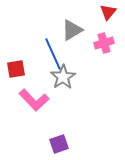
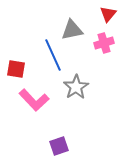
red triangle: moved 2 px down
gray triangle: rotated 20 degrees clockwise
blue line: moved 1 px down
red square: rotated 18 degrees clockwise
gray star: moved 13 px right, 10 px down
purple square: moved 2 px down
